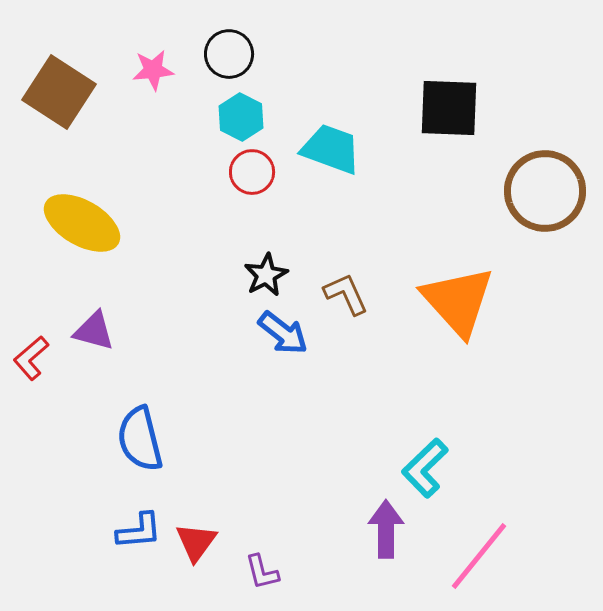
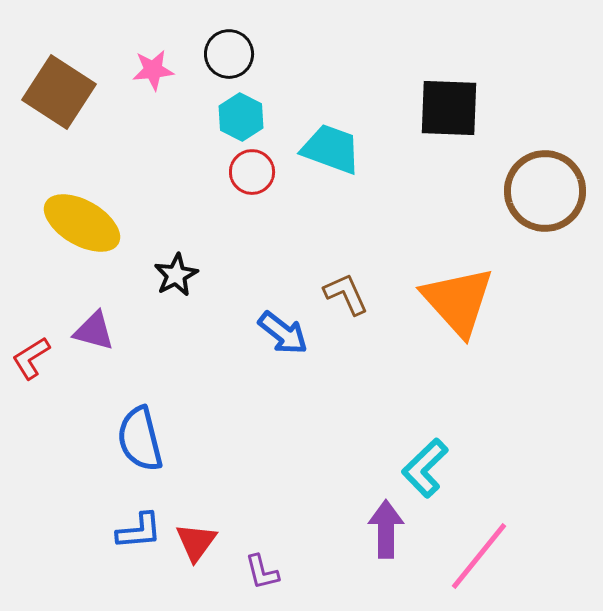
black star: moved 90 px left
red L-shape: rotated 9 degrees clockwise
